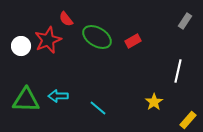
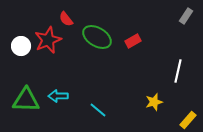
gray rectangle: moved 1 px right, 5 px up
yellow star: rotated 18 degrees clockwise
cyan line: moved 2 px down
